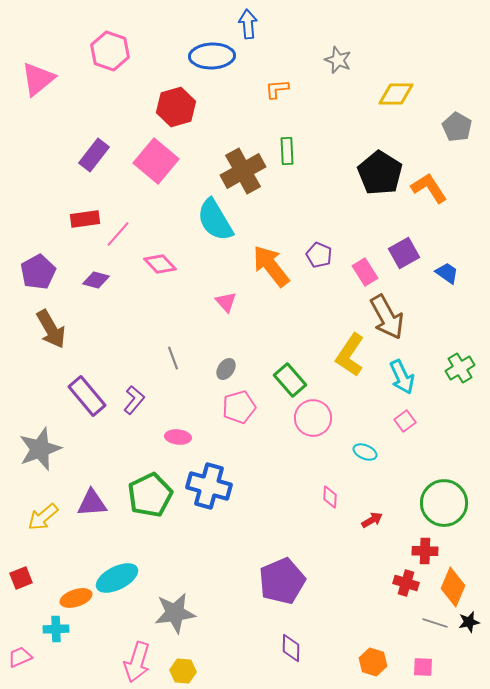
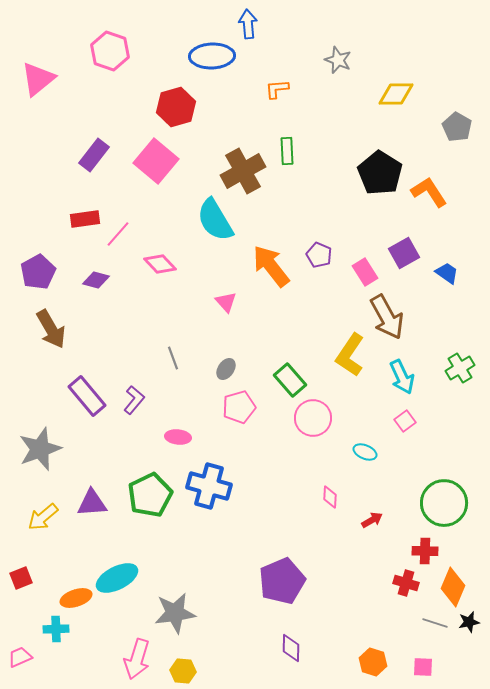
orange L-shape at (429, 188): moved 4 px down
pink arrow at (137, 662): moved 3 px up
